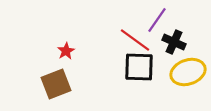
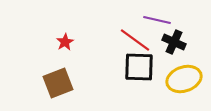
purple line: rotated 68 degrees clockwise
red star: moved 1 px left, 9 px up
yellow ellipse: moved 4 px left, 7 px down
brown square: moved 2 px right, 1 px up
